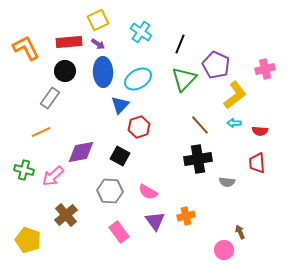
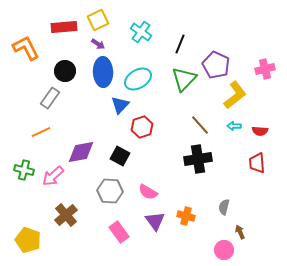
red rectangle: moved 5 px left, 15 px up
cyan arrow: moved 3 px down
red hexagon: moved 3 px right
gray semicircle: moved 3 px left, 25 px down; rotated 98 degrees clockwise
orange cross: rotated 30 degrees clockwise
